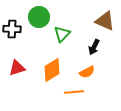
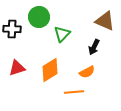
orange diamond: moved 2 px left
